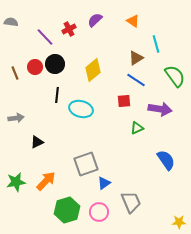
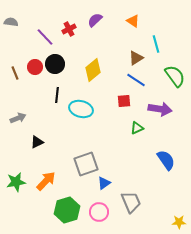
gray arrow: moved 2 px right; rotated 14 degrees counterclockwise
